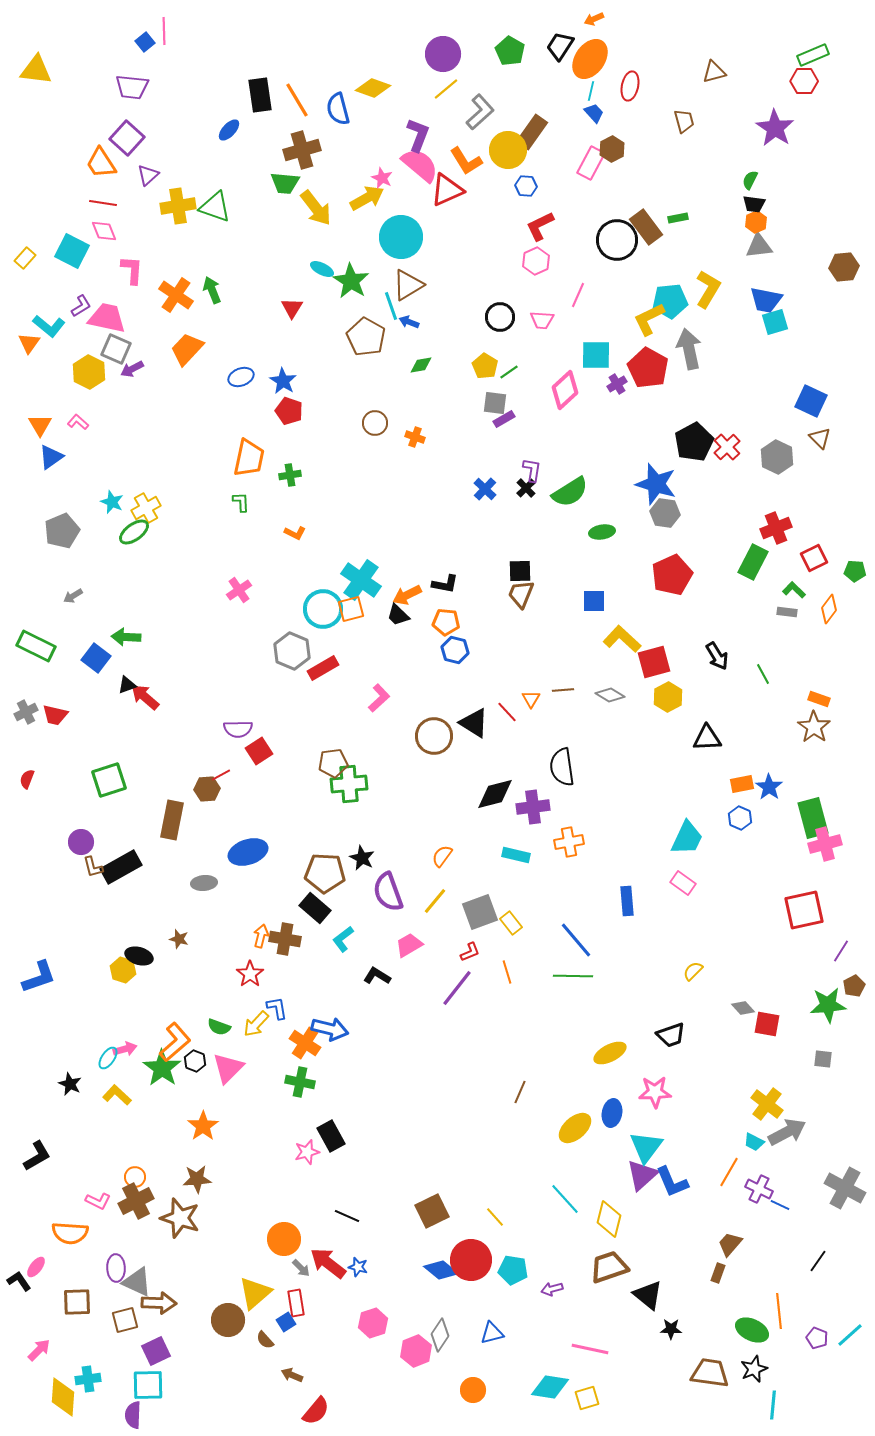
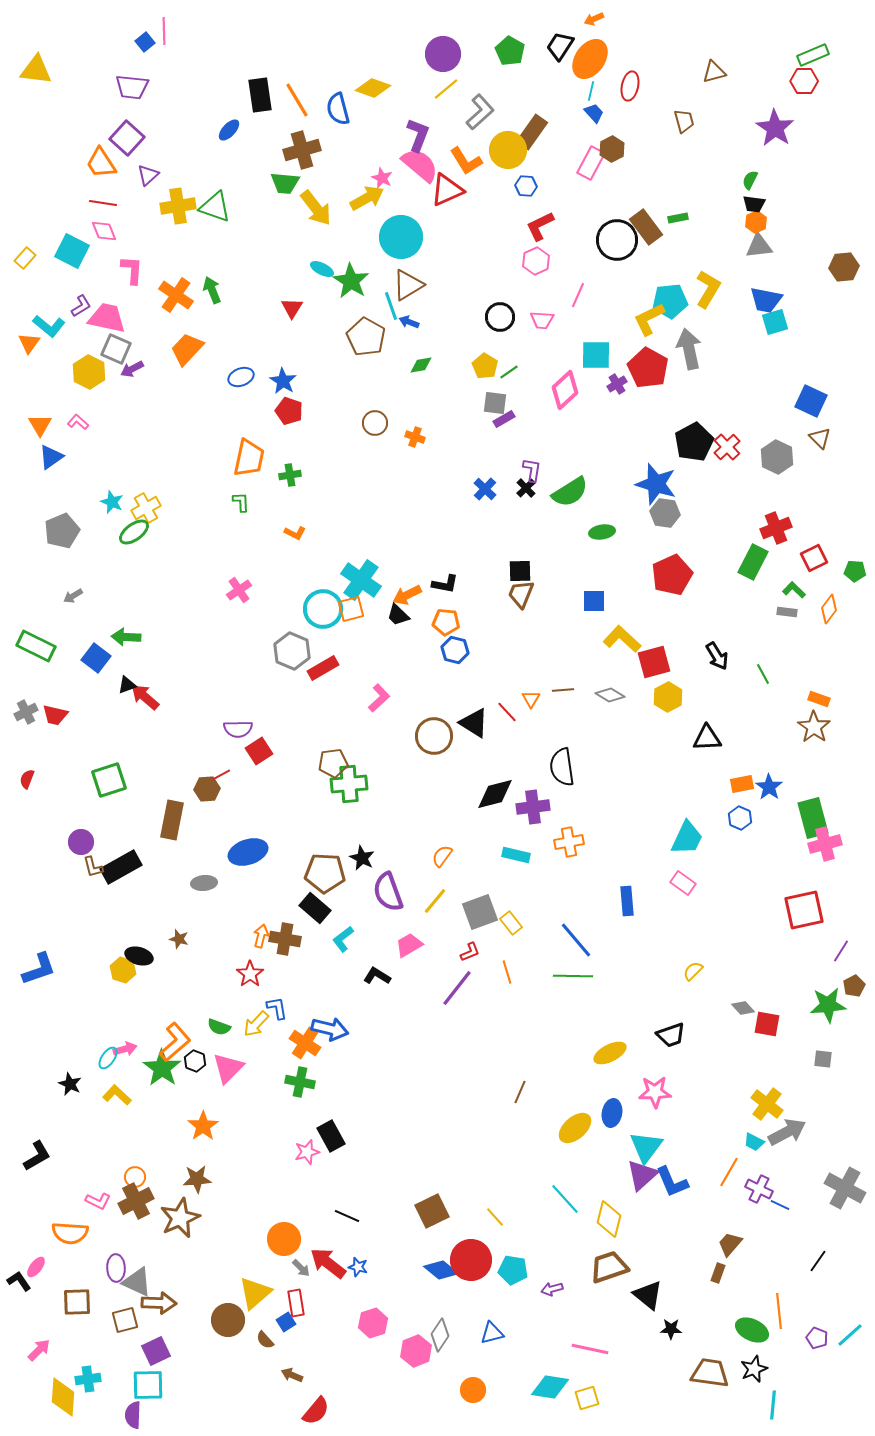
blue L-shape at (39, 977): moved 8 px up
brown star at (180, 1218): rotated 30 degrees clockwise
